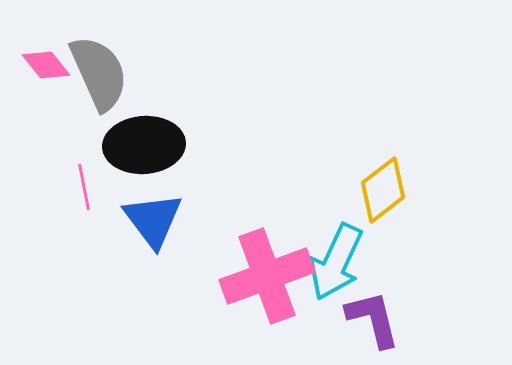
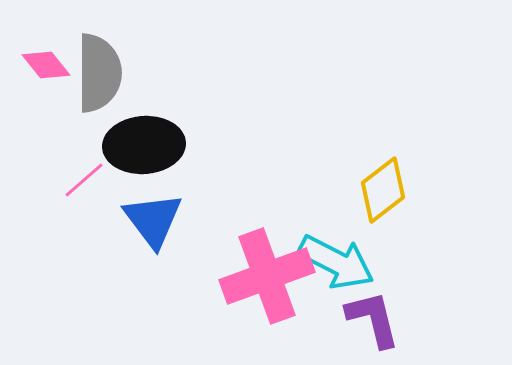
gray semicircle: rotated 24 degrees clockwise
pink line: moved 7 px up; rotated 60 degrees clockwise
cyan arrow: rotated 88 degrees counterclockwise
